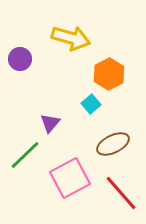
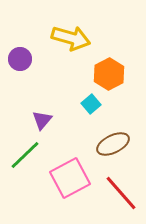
purple triangle: moved 8 px left, 3 px up
